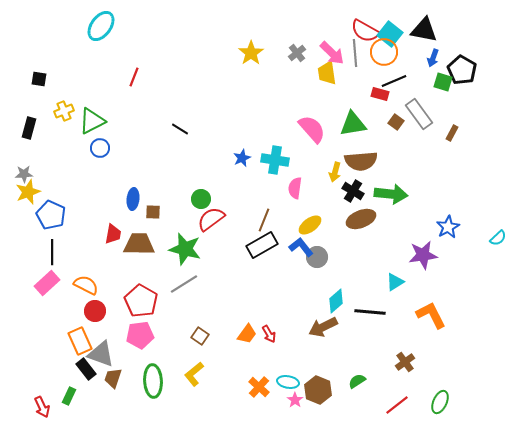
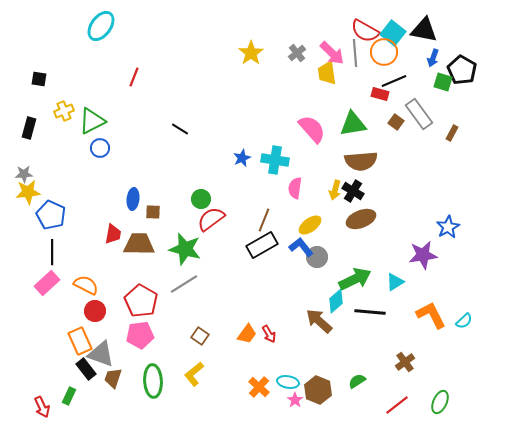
cyan square at (390, 34): moved 3 px right, 1 px up
yellow arrow at (335, 172): moved 18 px down
yellow star at (28, 192): rotated 15 degrees clockwise
green arrow at (391, 194): moved 36 px left, 85 px down; rotated 32 degrees counterclockwise
cyan semicircle at (498, 238): moved 34 px left, 83 px down
brown arrow at (323, 327): moved 4 px left, 6 px up; rotated 68 degrees clockwise
